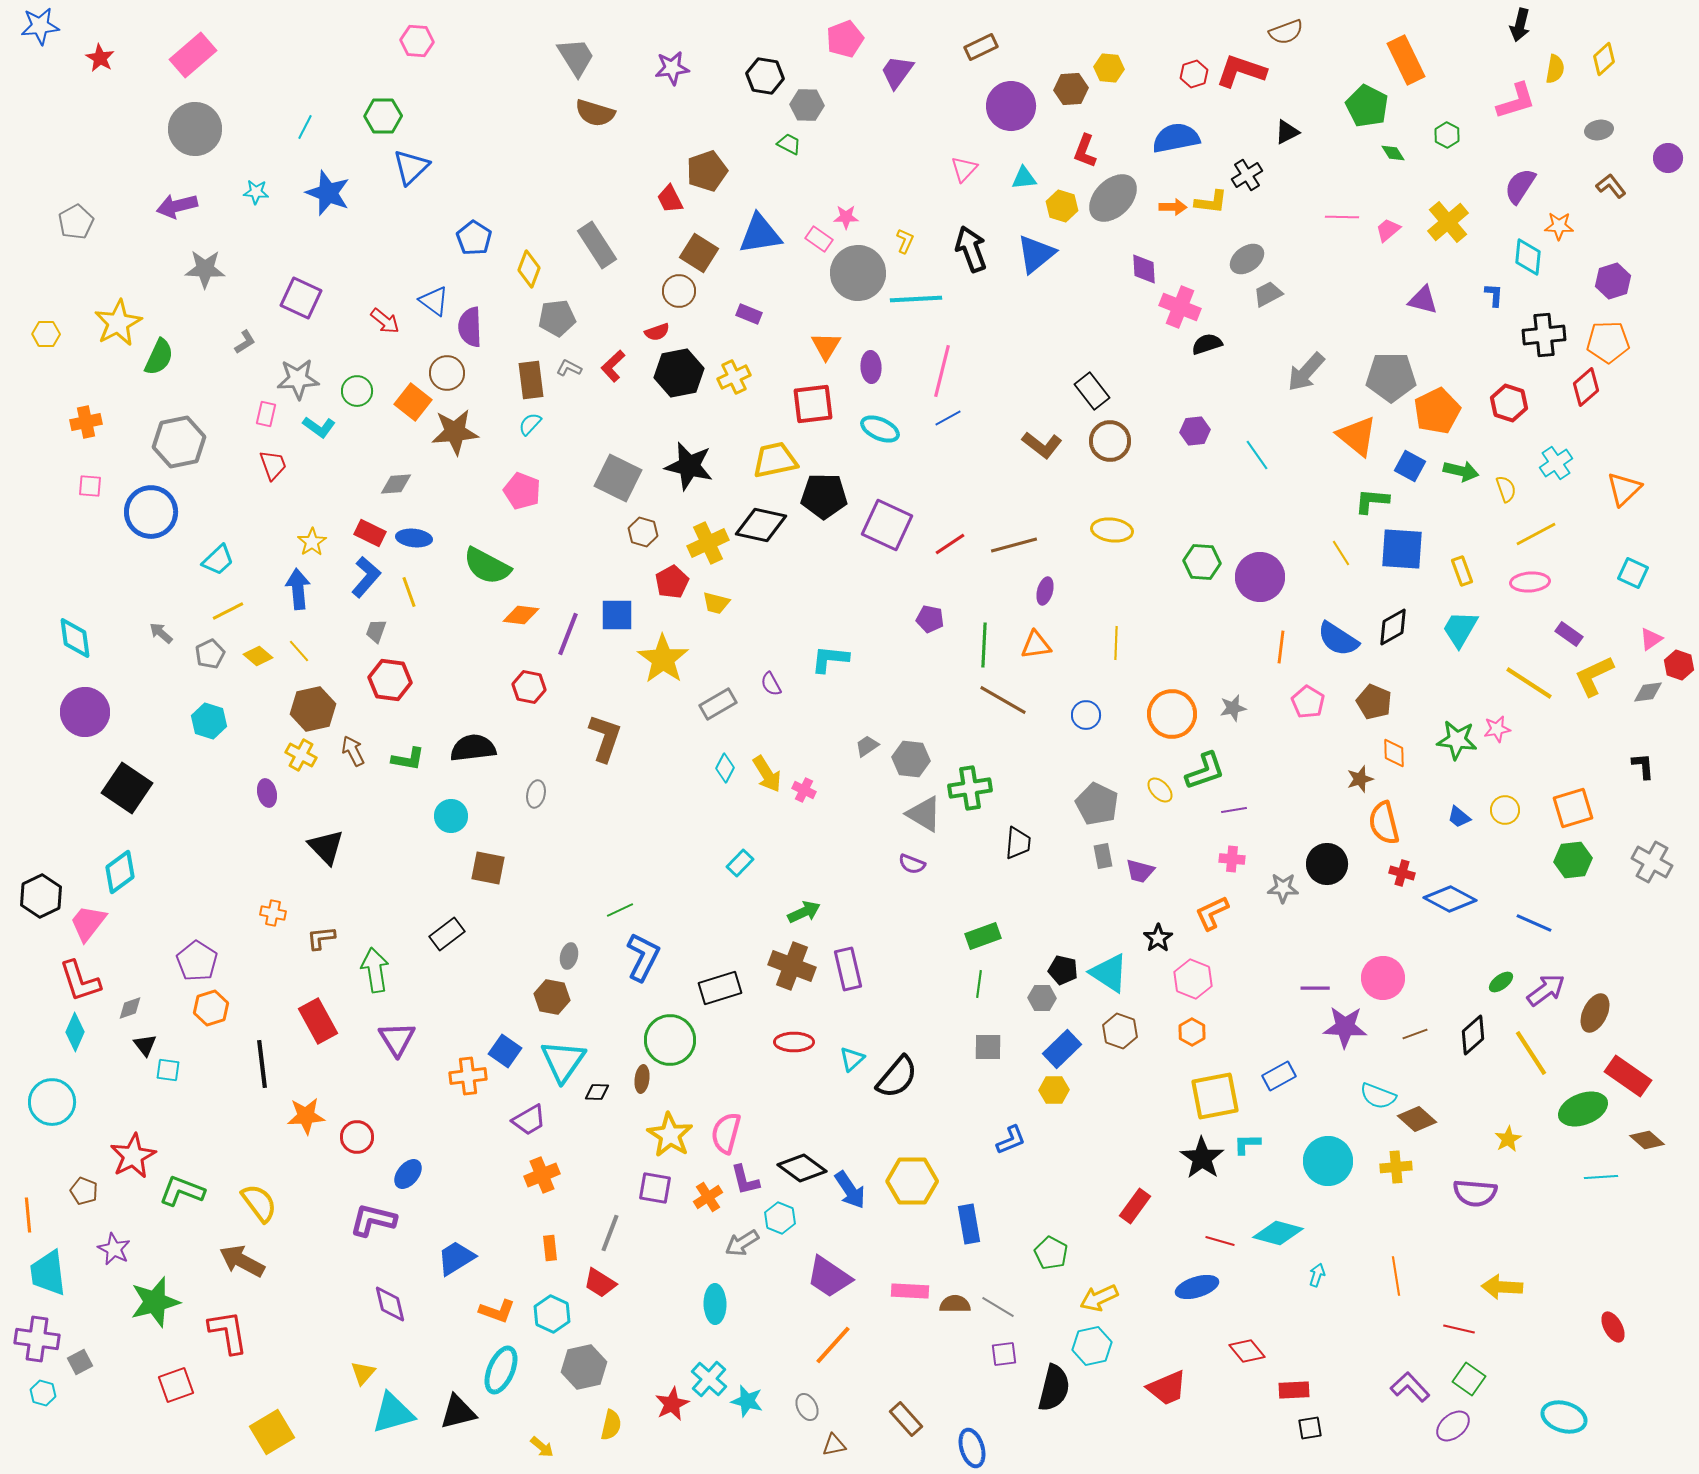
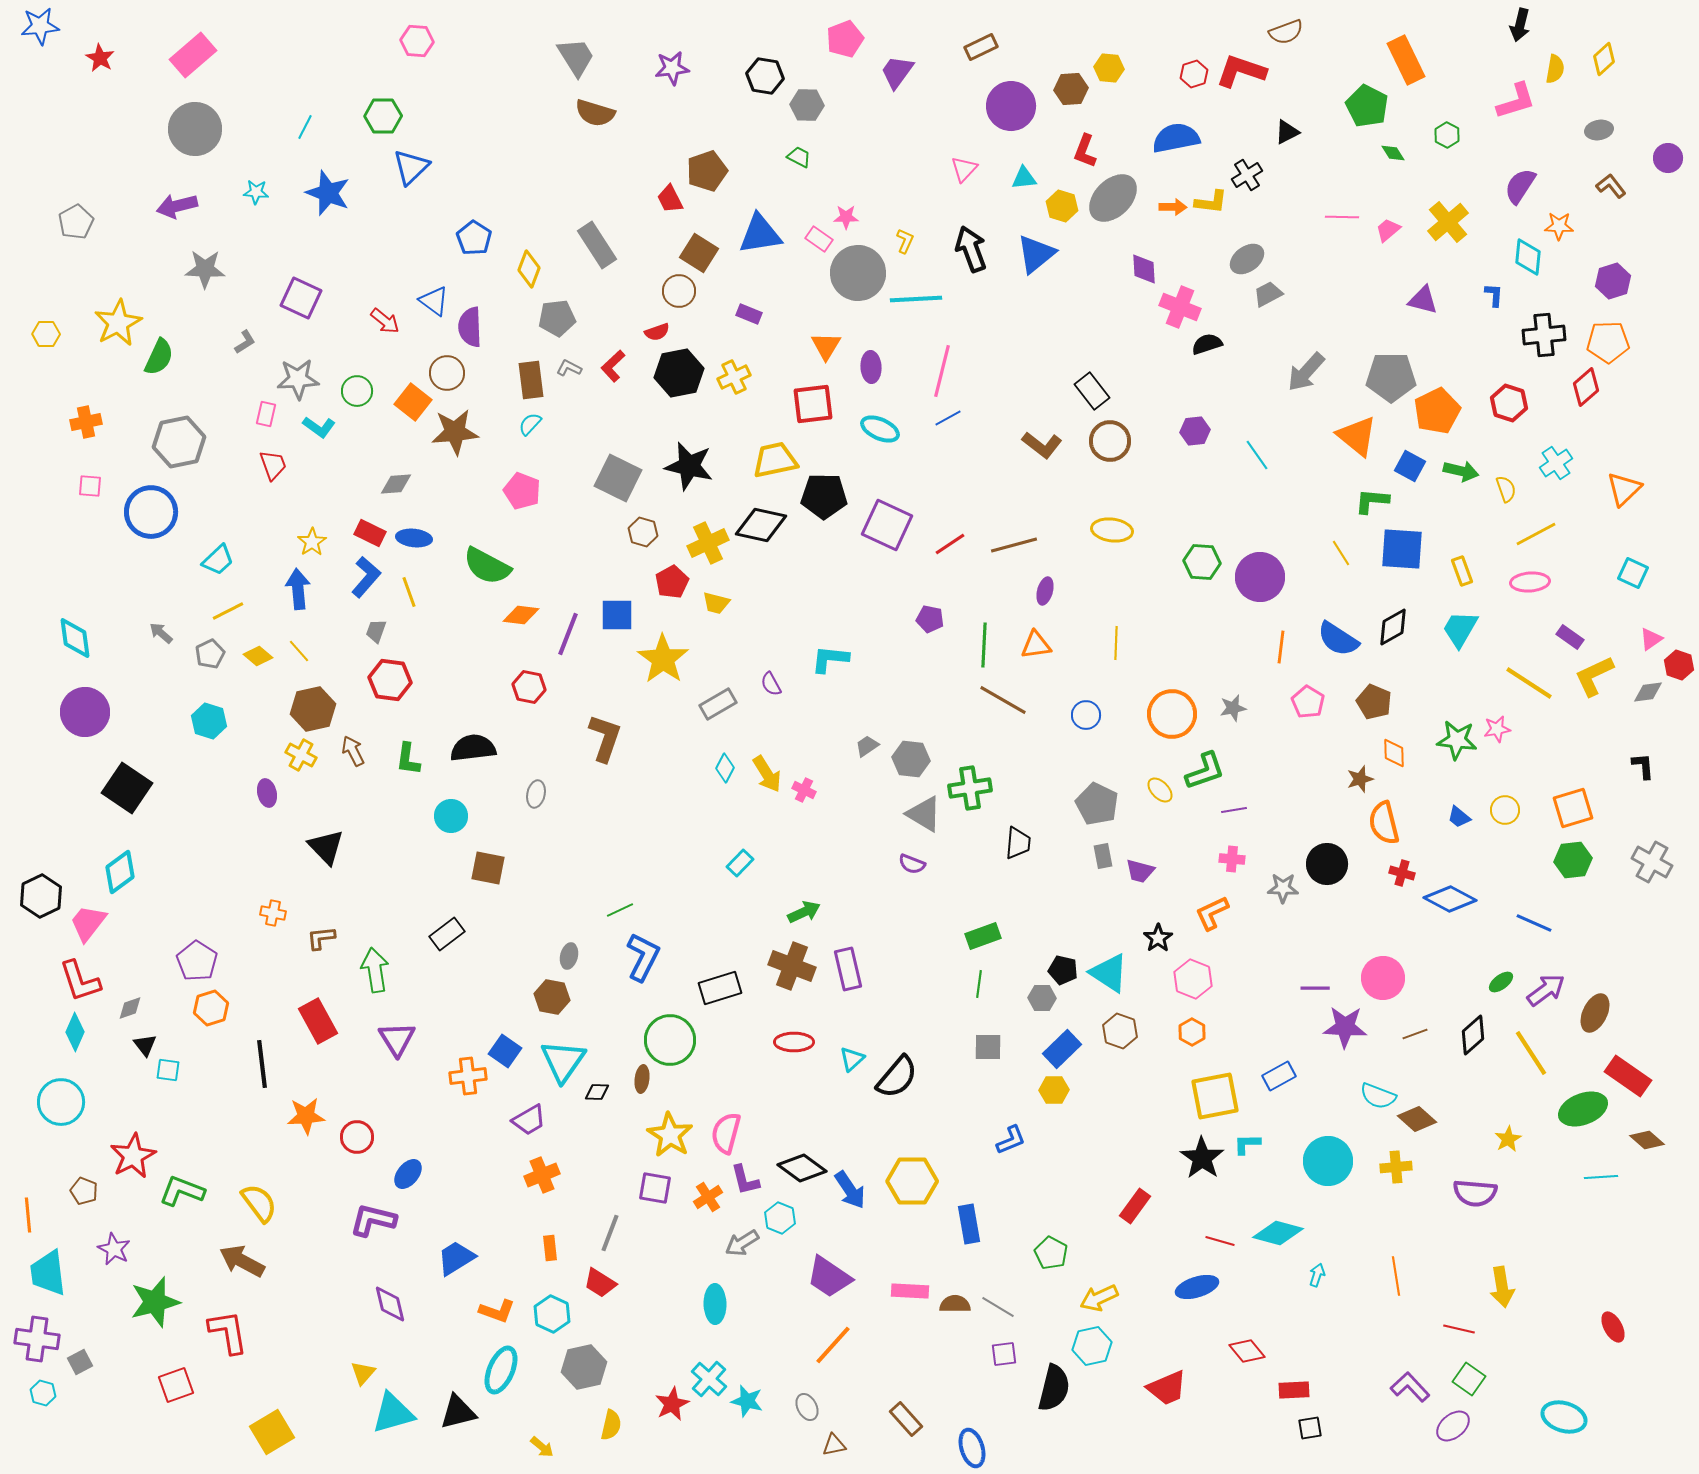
green trapezoid at (789, 144): moved 10 px right, 13 px down
purple rectangle at (1569, 634): moved 1 px right, 3 px down
green L-shape at (408, 759): rotated 88 degrees clockwise
cyan circle at (52, 1102): moved 9 px right
yellow arrow at (1502, 1287): rotated 102 degrees counterclockwise
